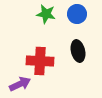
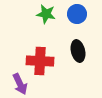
purple arrow: rotated 90 degrees clockwise
